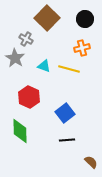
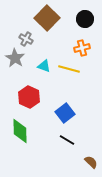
black line: rotated 35 degrees clockwise
